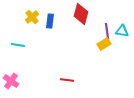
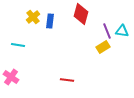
yellow cross: moved 1 px right
purple line: rotated 14 degrees counterclockwise
yellow rectangle: moved 1 px left, 3 px down
pink cross: moved 4 px up
